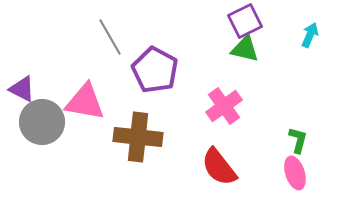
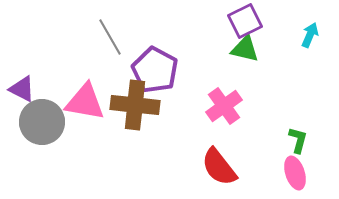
brown cross: moved 3 px left, 32 px up
